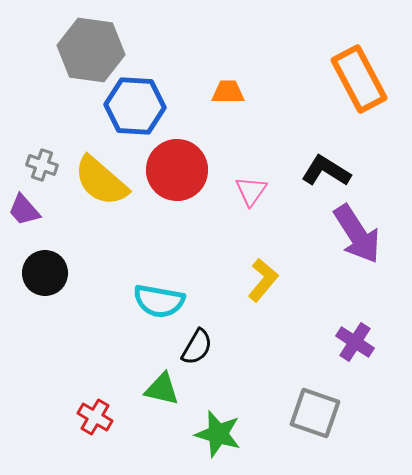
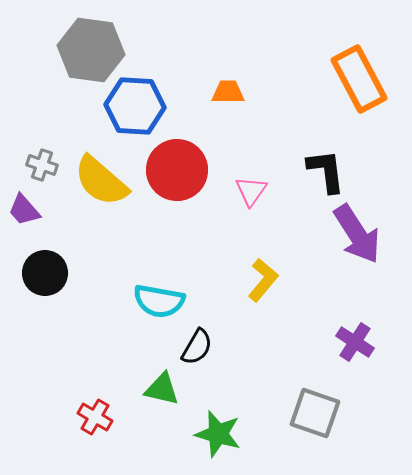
black L-shape: rotated 51 degrees clockwise
